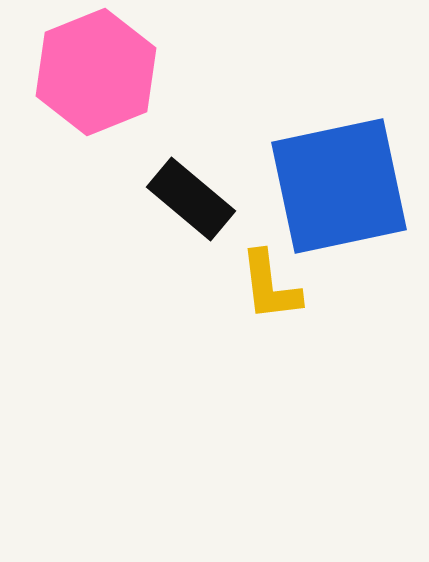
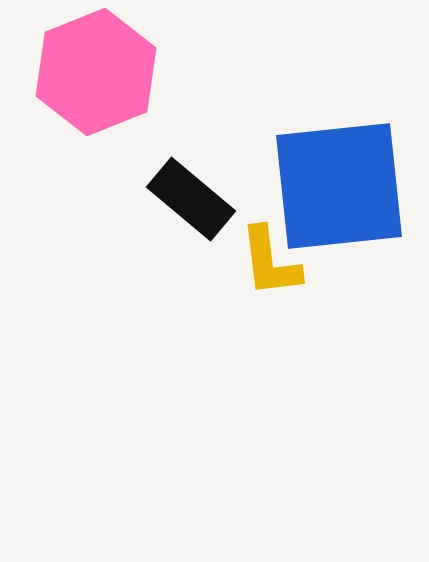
blue square: rotated 6 degrees clockwise
yellow L-shape: moved 24 px up
